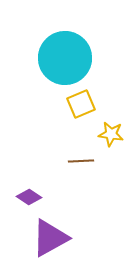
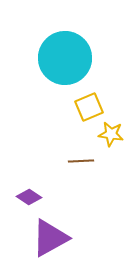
yellow square: moved 8 px right, 3 px down
